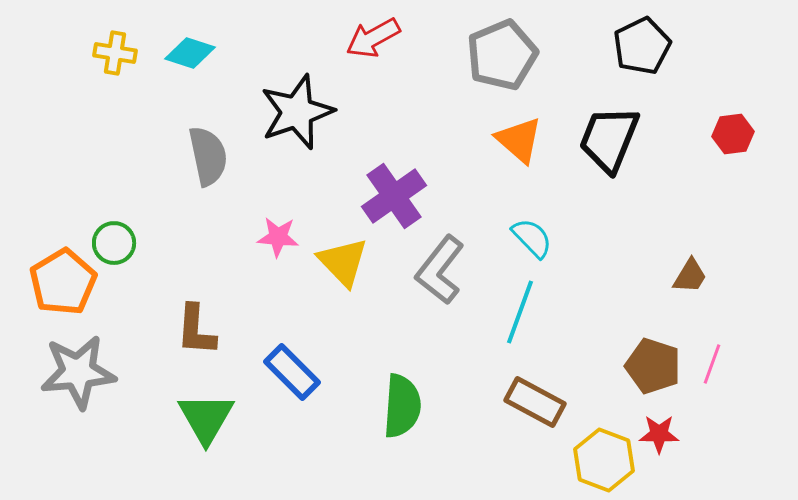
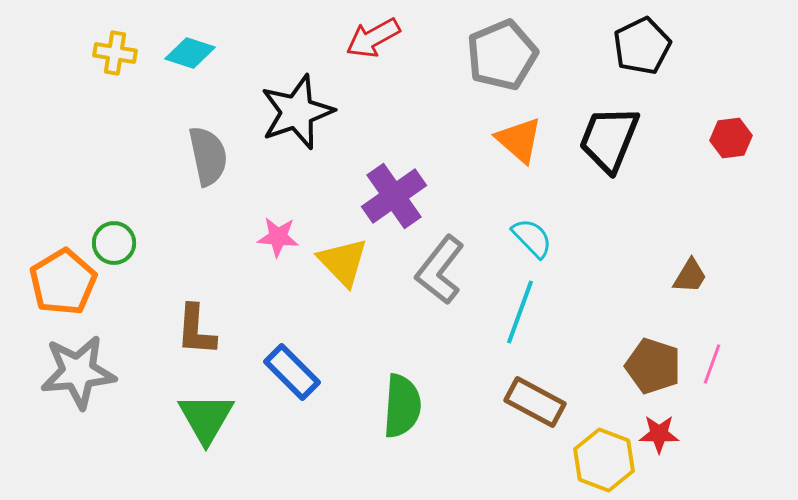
red hexagon: moved 2 px left, 4 px down
